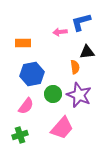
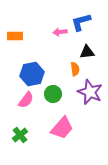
orange rectangle: moved 8 px left, 7 px up
orange semicircle: moved 2 px down
purple star: moved 11 px right, 3 px up
pink semicircle: moved 6 px up
green cross: rotated 21 degrees counterclockwise
